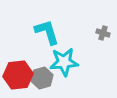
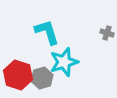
gray cross: moved 4 px right
cyan star: rotated 12 degrees counterclockwise
red hexagon: rotated 24 degrees clockwise
